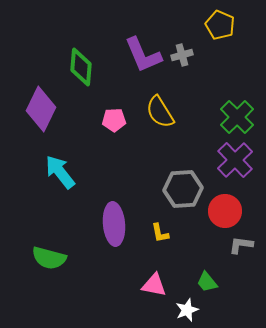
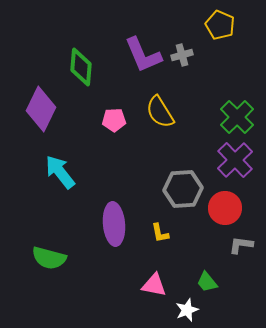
red circle: moved 3 px up
